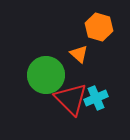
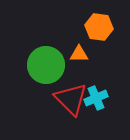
orange hexagon: rotated 8 degrees counterclockwise
orange triangle: rotated 42 degrees counterclockwise
green circle: moved 10 px up
